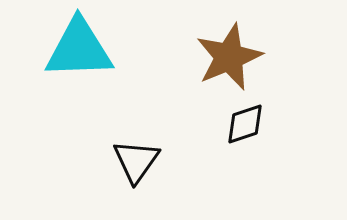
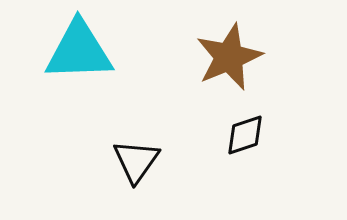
cyan triangle: moved 2 px down
black diamond: moved 11 px down
